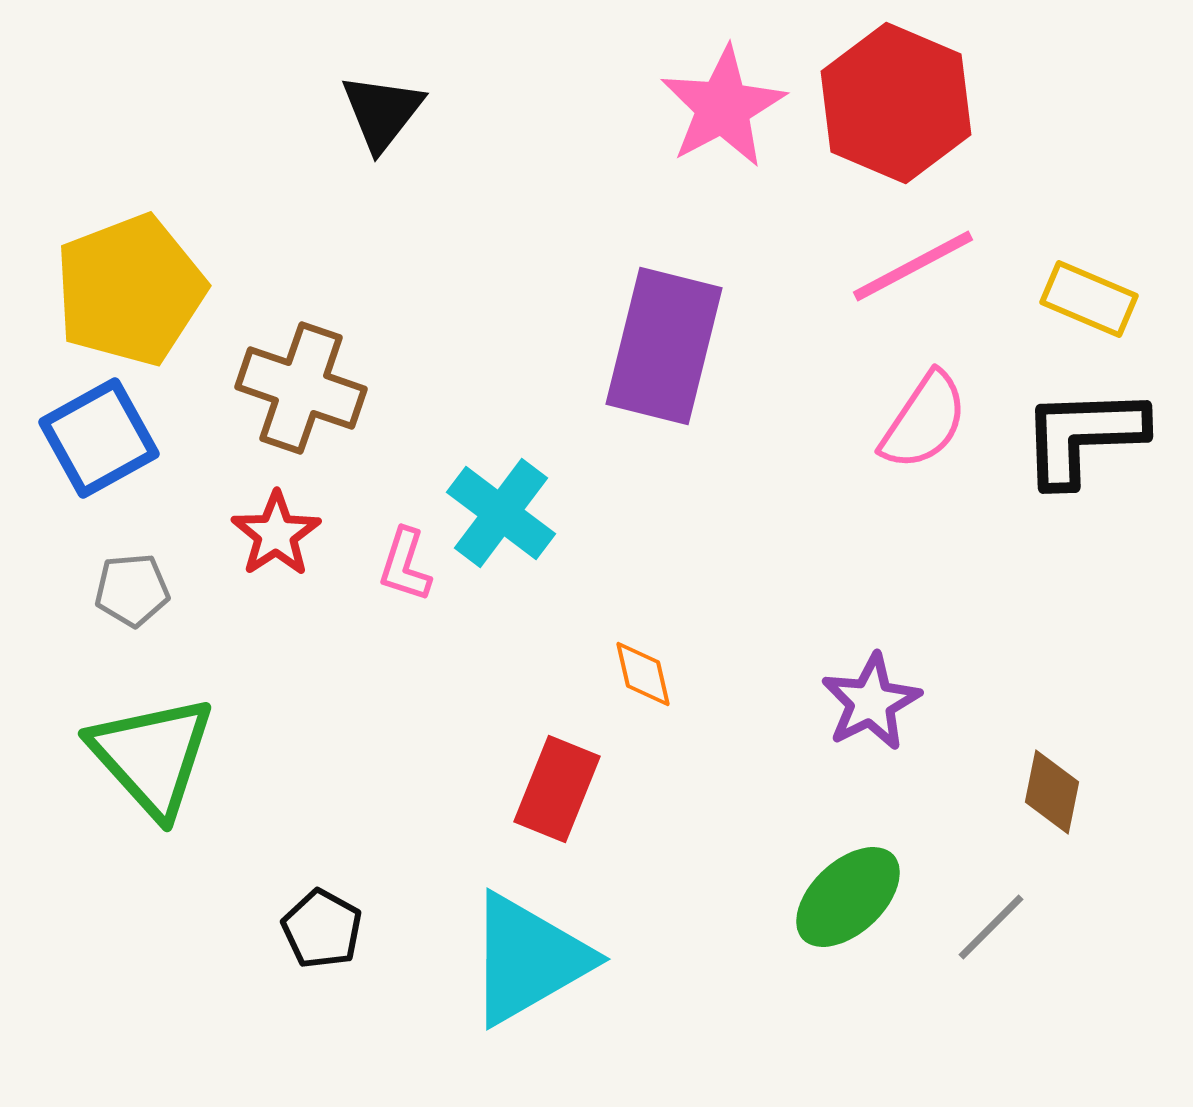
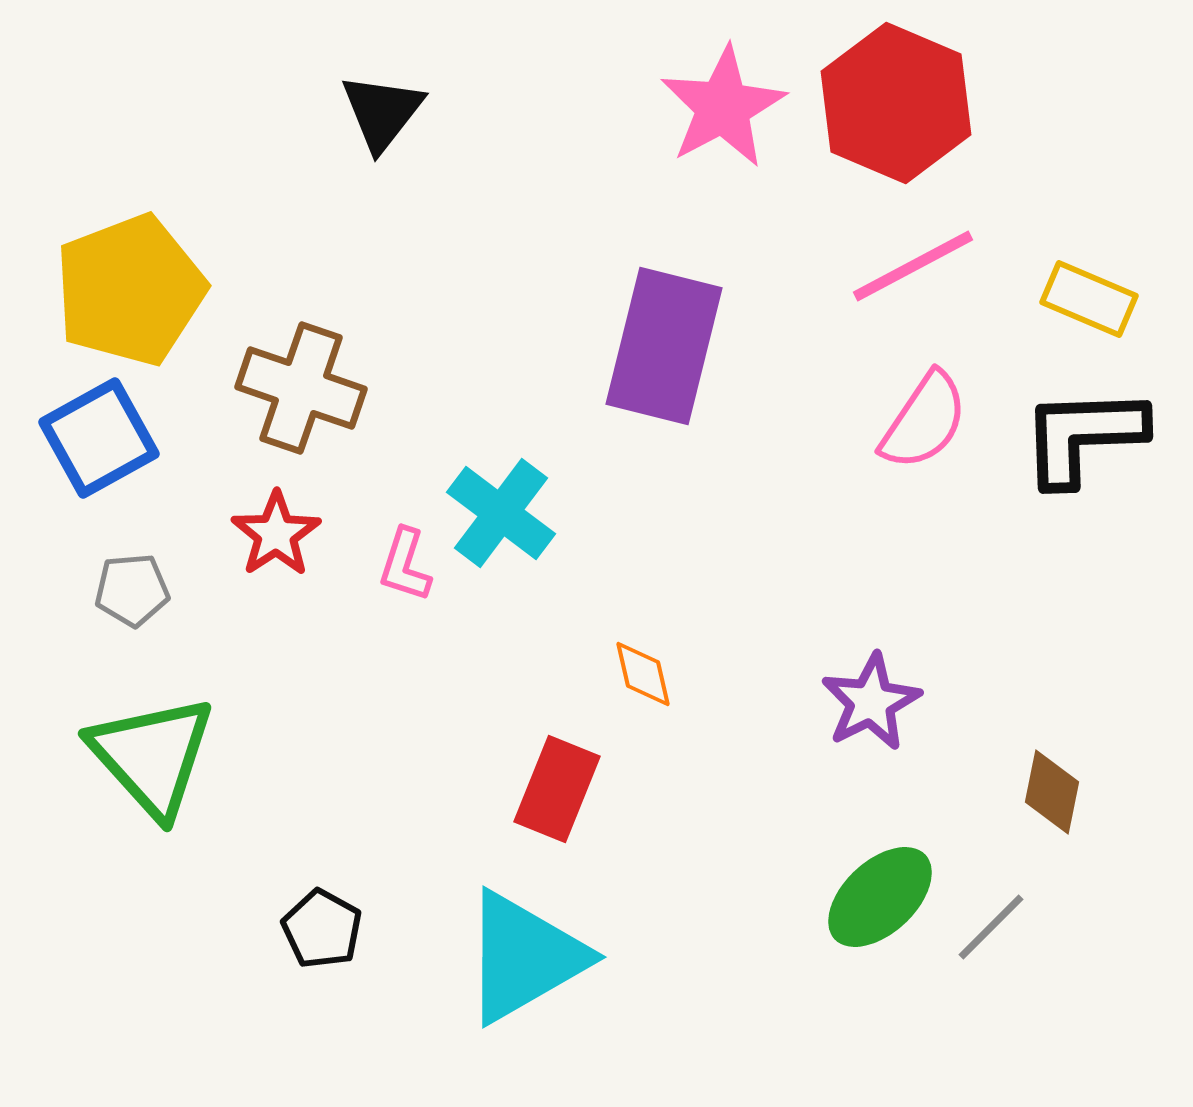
green ellipse: moved 32 px right
cyan triangle: moved 4 px left, 2 px up
